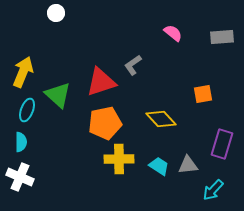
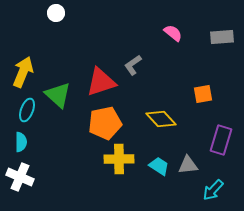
purple rectangle: moved 1 px left, 4 px up
